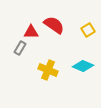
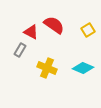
red triangle: rotated 28 degrees clockwise
gray rectangle: moved 2 px down
cyan diamond: moved 2 px down
yellow cross: moved 1 px left, 2 px up
